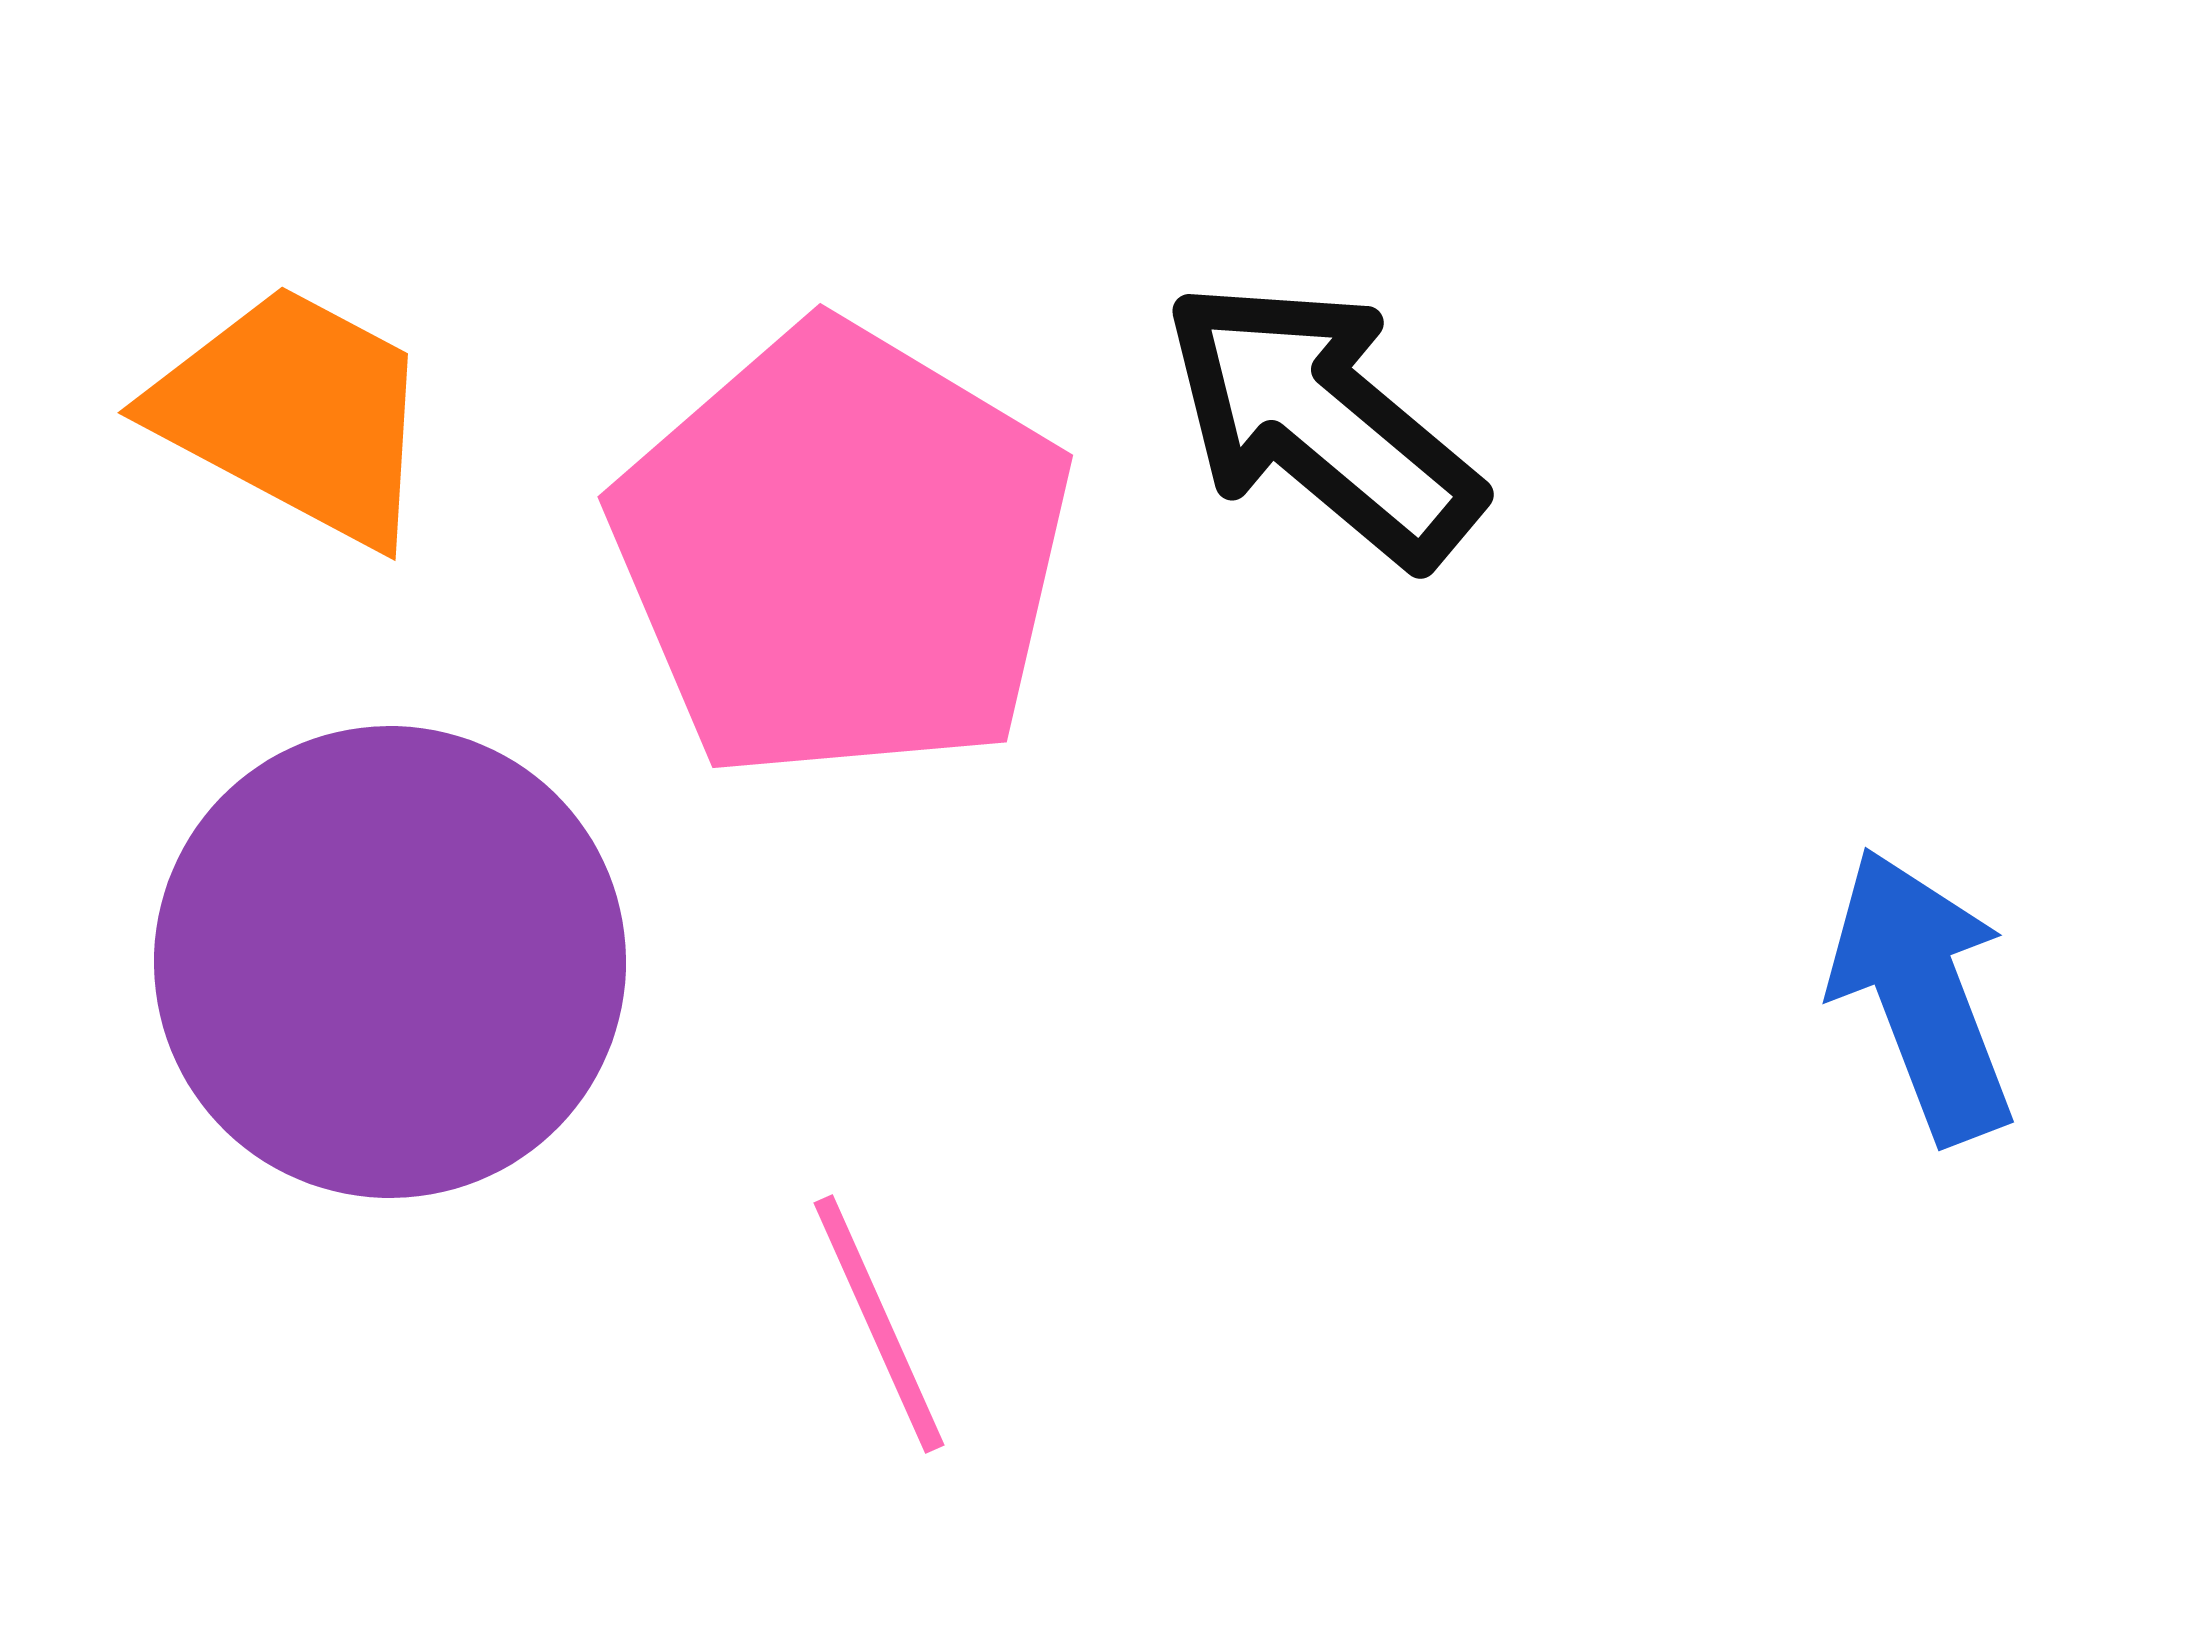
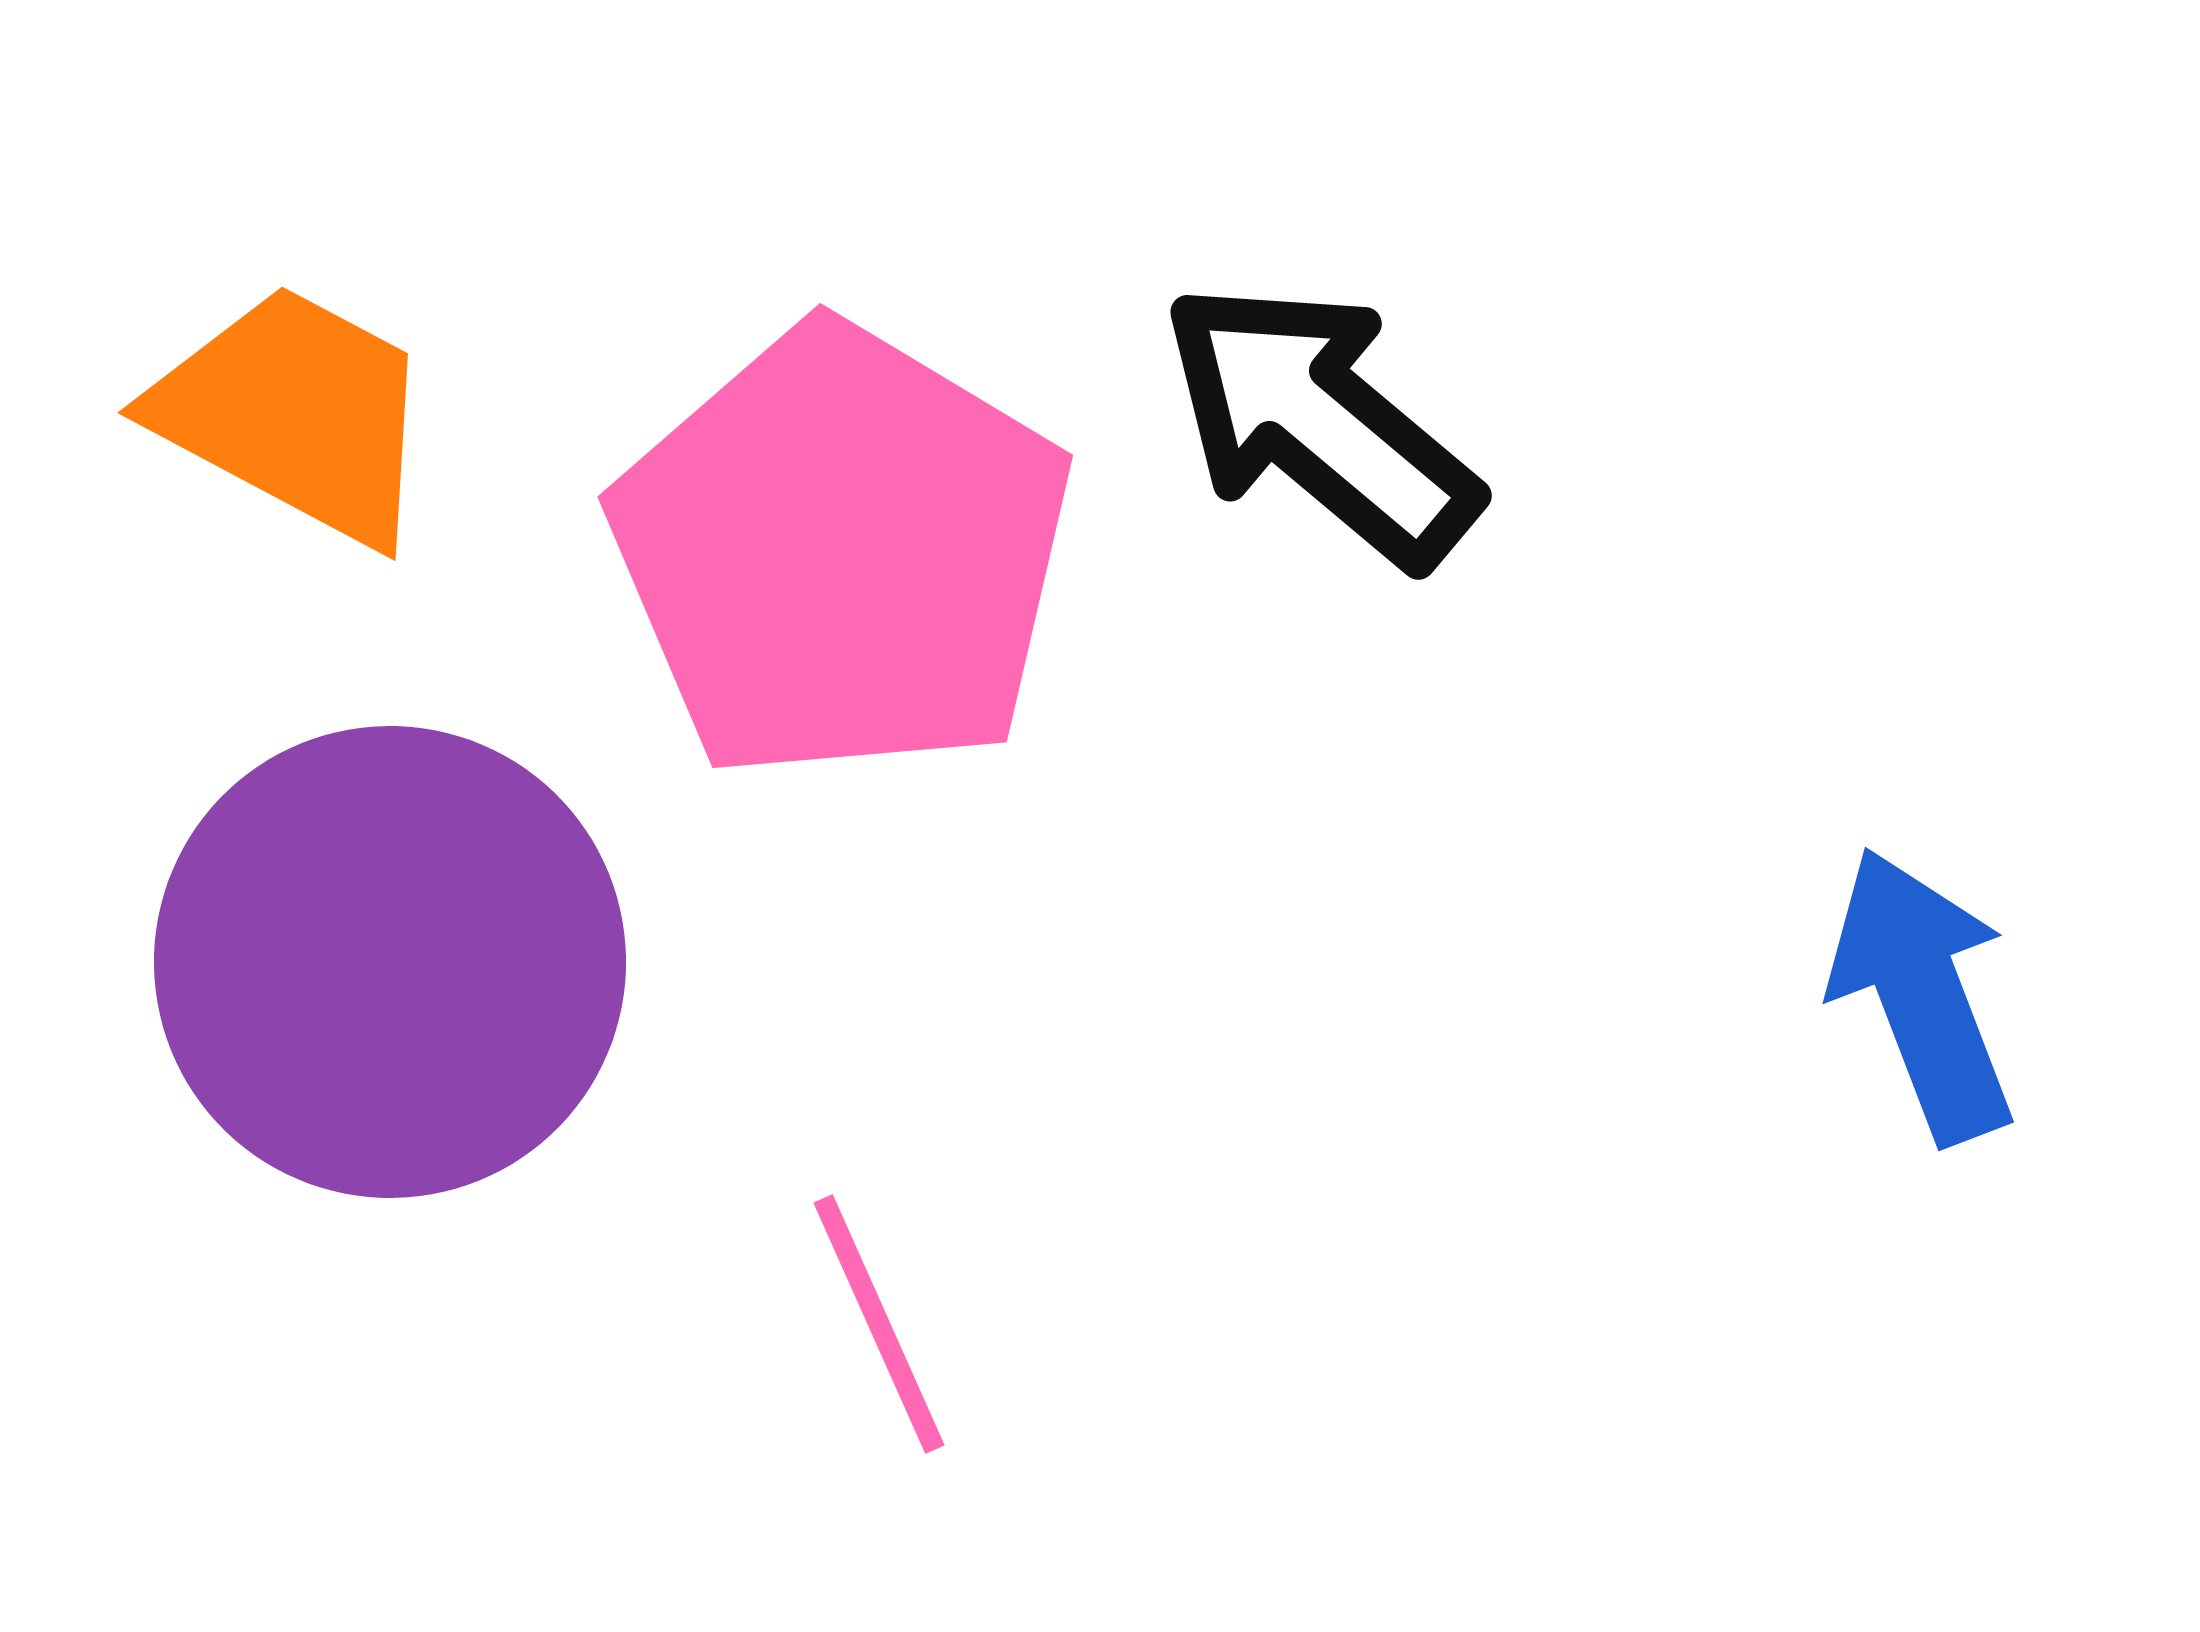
black arrow: moved 2 px left, 1 px down
